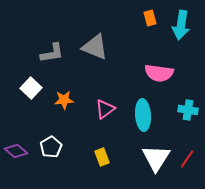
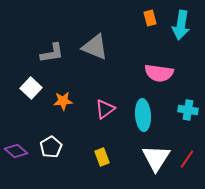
orange star: moved 1 px left, 1 px down
